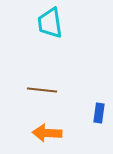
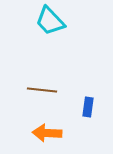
cyan trapezoid: moved 2 px up; rotated 36 degrees counterclockwise
blue rectangle: moved 11 px left, 6 px up
